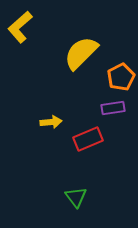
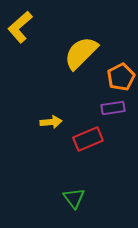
green triangle: moved 2 px left, 1 px down
